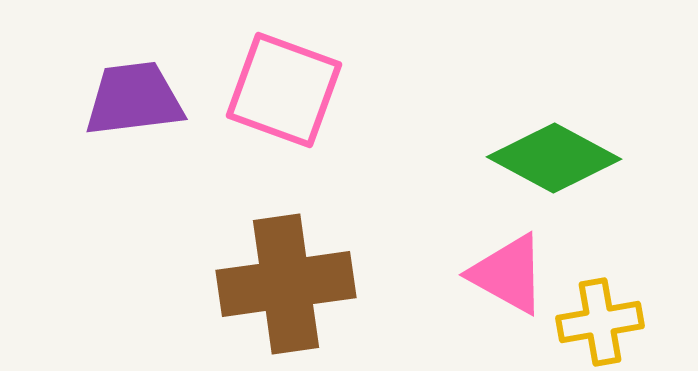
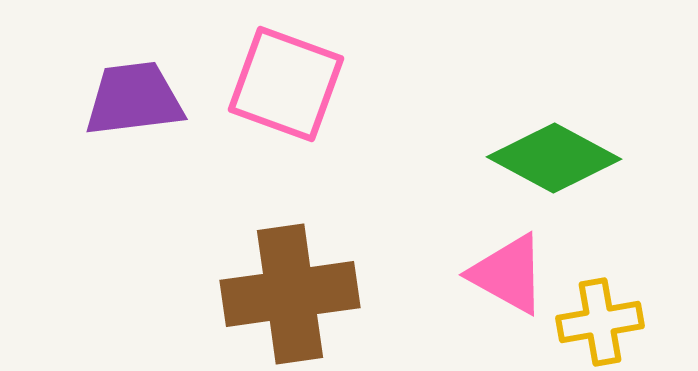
pink square: moved 2 px right, 6 px up
brown cross: moved 4 px right, 10 px down
